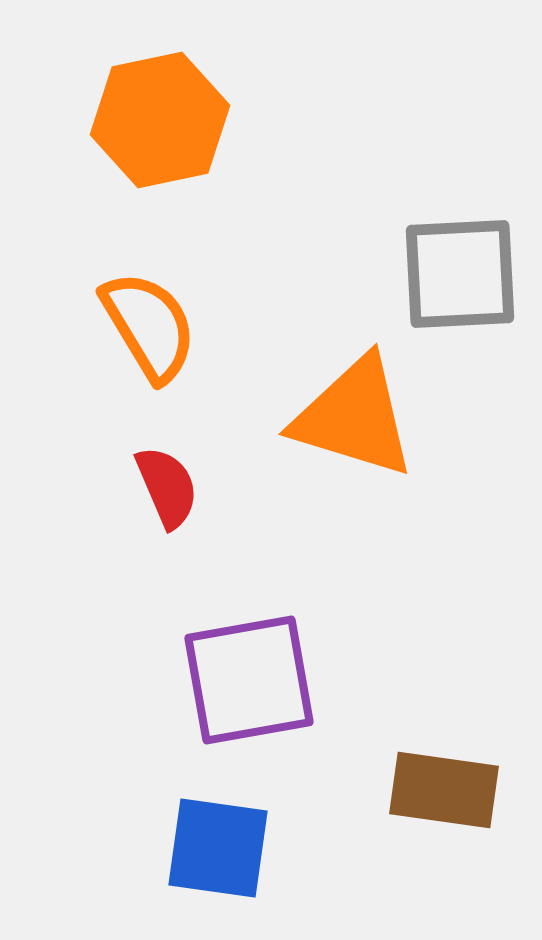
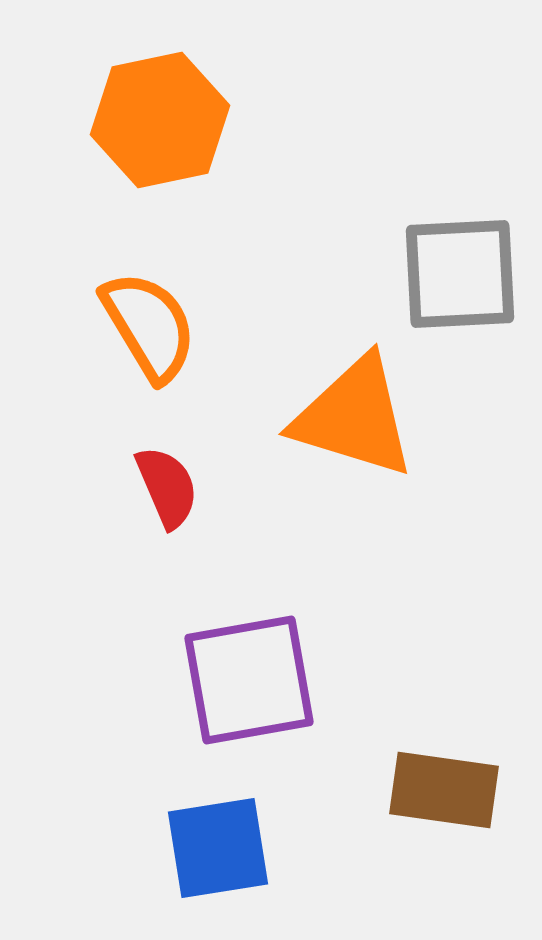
blue square: rotated 17 degrees counterclockwise
